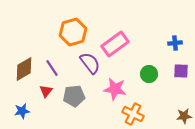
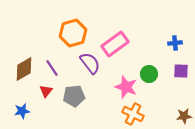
orange hexagon: moved 1 px down
pink star: moved 11 px right, 2 px up; rotated 10 degrees clockwise
